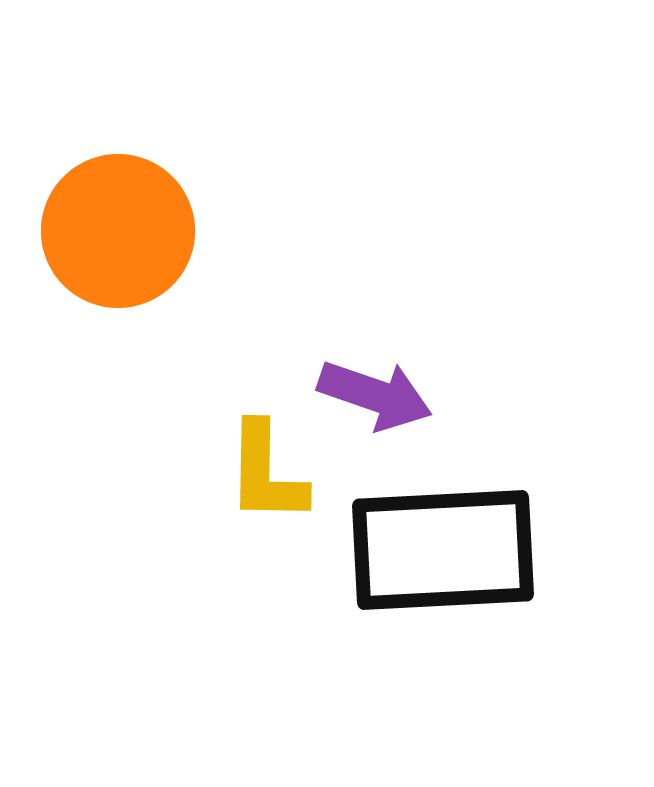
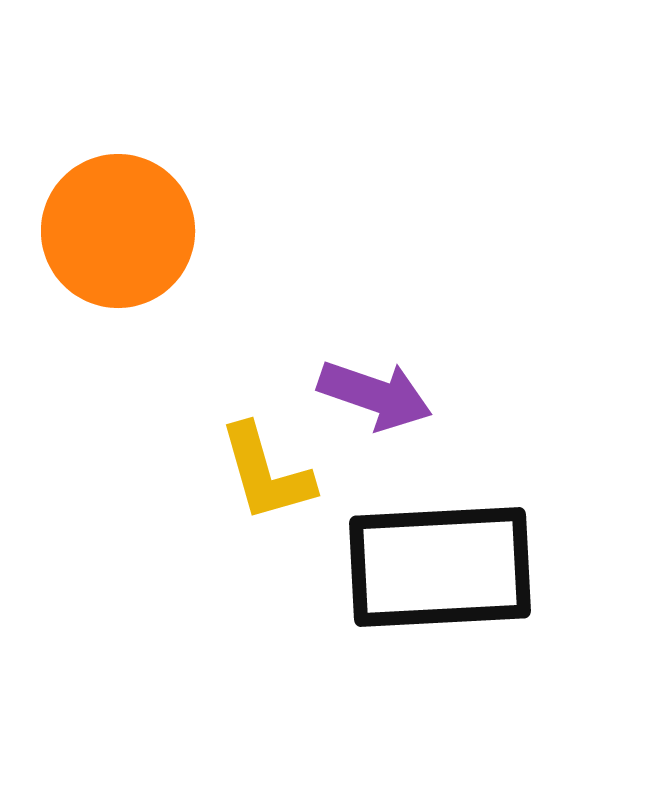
yellow L-shape: rotated 17 degrees counterclockwise
black rectangle: moved 3 px left, 17 px down
